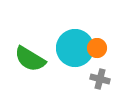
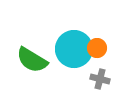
cyan circle: moved 1 px left, 1 px down
green semicircle: moved 2 px right, 1 px down
